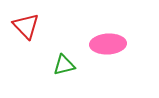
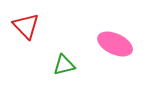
pink ellipse: moved 7 px right; rotated 28 degrees clockwise
